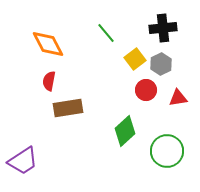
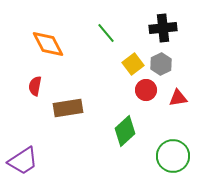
yellow square: moved 2 px left, 5 px down
red semicircle: moved 14 px left, 5 px down
green circle: moved 6 px right, 5 px down
